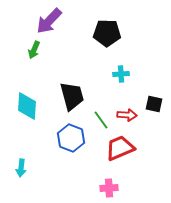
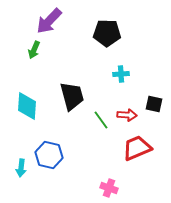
blue hexagon: moved 22 px left, 17 px down; rotated 8 degrees counterclockwise
red trapezoid: moved 17 px right
pink cross: rotated 24 degrees clockwise
